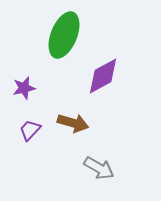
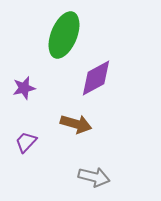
purple diamond: moved 7 px left, 2 px down
brown arrow: moved 3 px right, 1 px down
purple trapezoid: moved 4 px left, 12 px down
gray arrow: moved 5 px left, 9 px down; rotated 16 degrees counterclockwise
